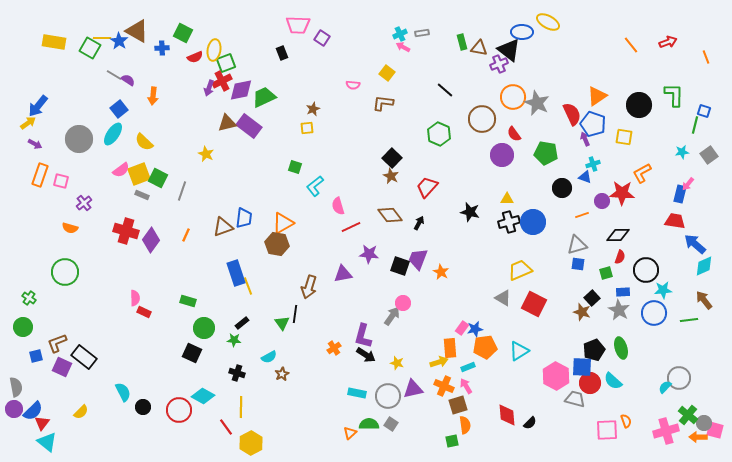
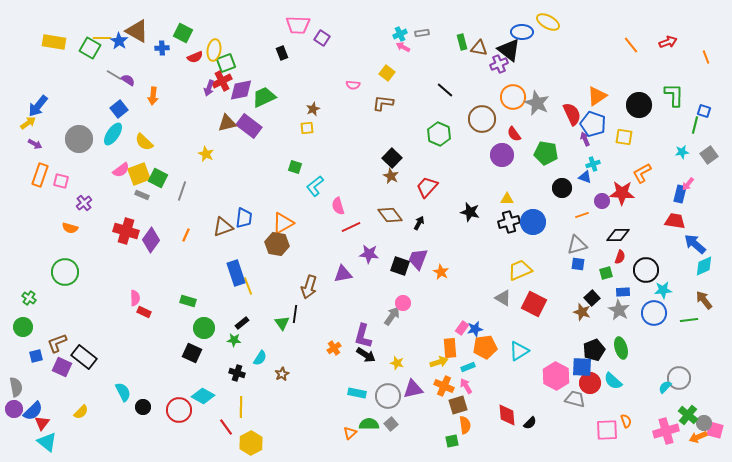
cyan semicircle at (269, 357): moved 9 px left, 1 px down; rotated 28 degrees counterclockwise
gray square at (391, 424): rotated 16 degrees clockwise
orange arrow at (698, 437): rotated 24 degrees counterclockwise
